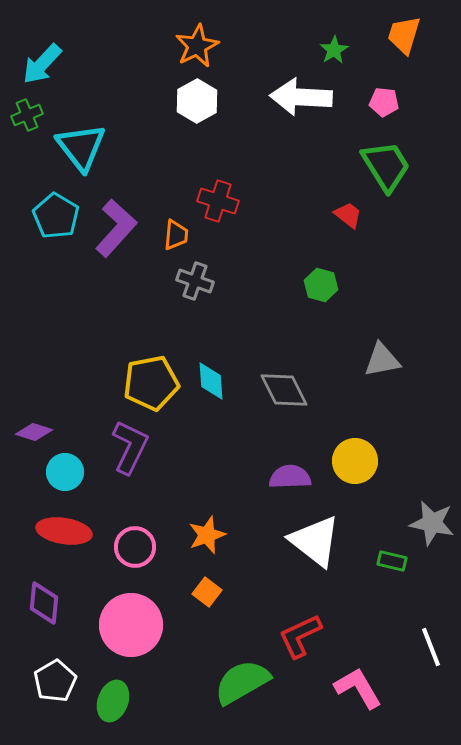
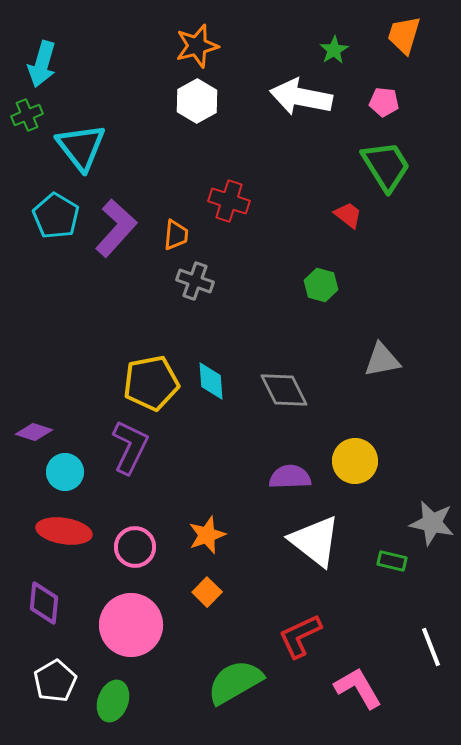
orange star at (197, 46): rotated 12 degrees clockwise
cyan arrow at (42, 64): rotated 27 degrees counterclockwise
white arrow at (301, 97): rotated 8 degrees clockwise
red cross at (218, 201): moved 11 px right
orange square at (207, 592): rotated 8 degrees clockwise
green semicircle at (242, 682): moved 7 px left
